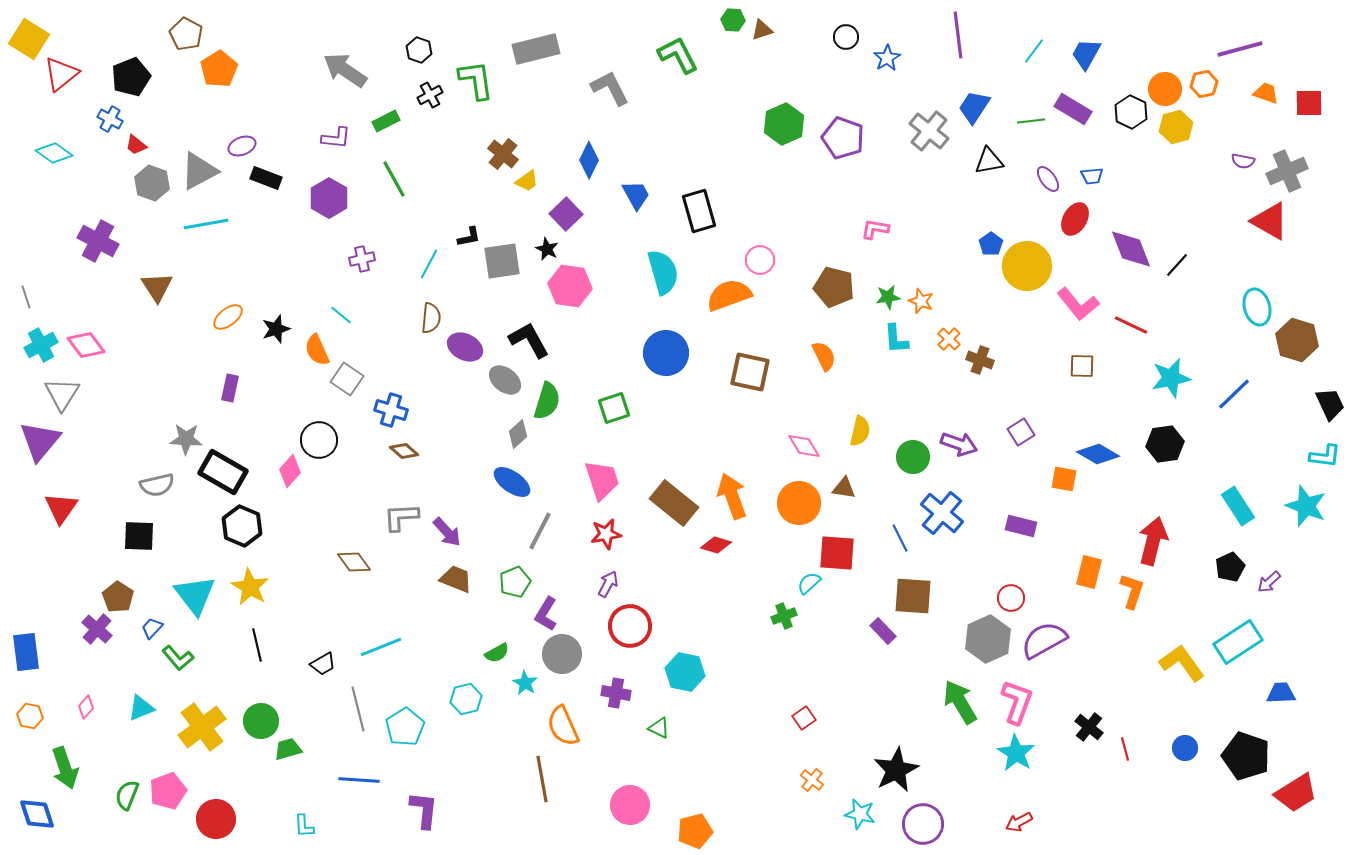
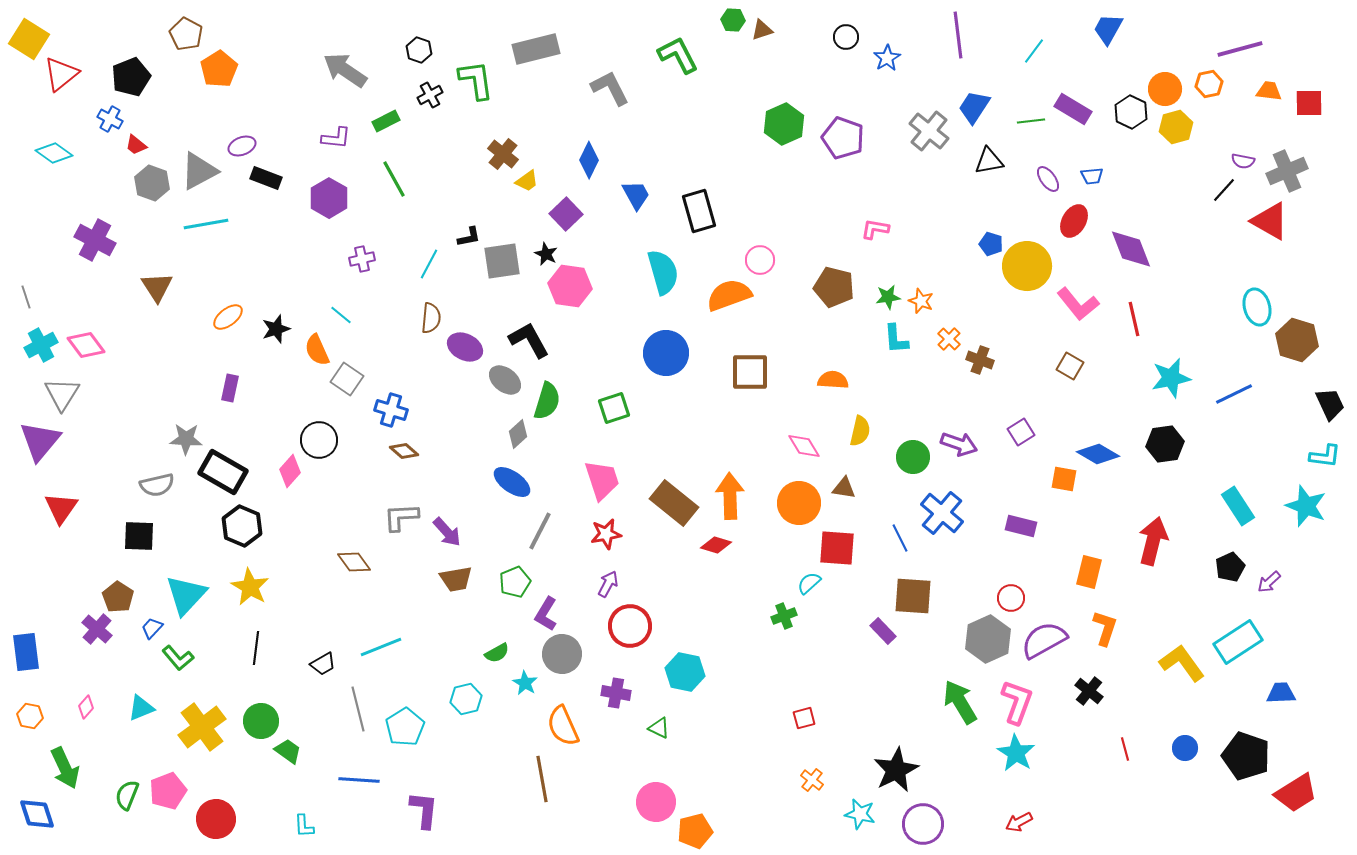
blue trapezoid at (1086, 54): moved 22 px right, 25 px up
orange hexagon at (1204, 84): moved 5 px right
orange trapezoid at (1266, 93): moved 3 px right, 2 px up; rotated 12 degrees counterclockwise
red ellipse at (1075, 219): moved 1 px left, 2 px down
purple cross at (98, 241): moved 3 px left, 1 px up
blue pentagon at (991, 244): rotated 20 degrees counterclockwise
black star at (547, 249): moved 1 px left, 5 px down
black line at (1177, 265): moved 47 px right, 75 px up
red line at (1131, 325): moved 3 px right, 6 px up; rotated 52 degrees clockwise
orange semicircle at (824, 356): moved 9 px right, 24 px down; rotated 60 degrees counterclockwise
brown square at (1082, 366): moved 12 px left; rotated 28 degrees clockwise
brown square at (750, 372): rotated 12 degrees counterclockwise
blue line at (1234, 394): rotated 18 degrees clockwise
orange arrow at (732, 496): moved 2 px left; rotated 18 degrees clockwise
red square at (837, 553): moved 5 px up
brown trapezoid at (456, 579): rotated 148 degrees clockwise
orange L-shape at (1132, 591): moved 27 px left, 37 px down
cyan triangle at (195, 595): moved 9 px left; rotated 21 degrees clockwise
black line at (257, 645): moved 1 px left, 3 px down; rotated 20 degrees clockwise
red square at (804, 718): rotated 20 degrees clockwise
black cross at (1089, 727): moved 36 px up
green trapezoid at (288, 749): moved 2 px down; rotated 52 degrees clockwise
green arrow at (65, 768): rotated 6 degrees counterclockwise
pink circle at (630, 805): moved 26 px right, 3 px up
